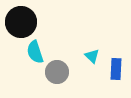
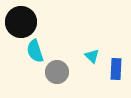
cyan semicircle: moved 1 px up
